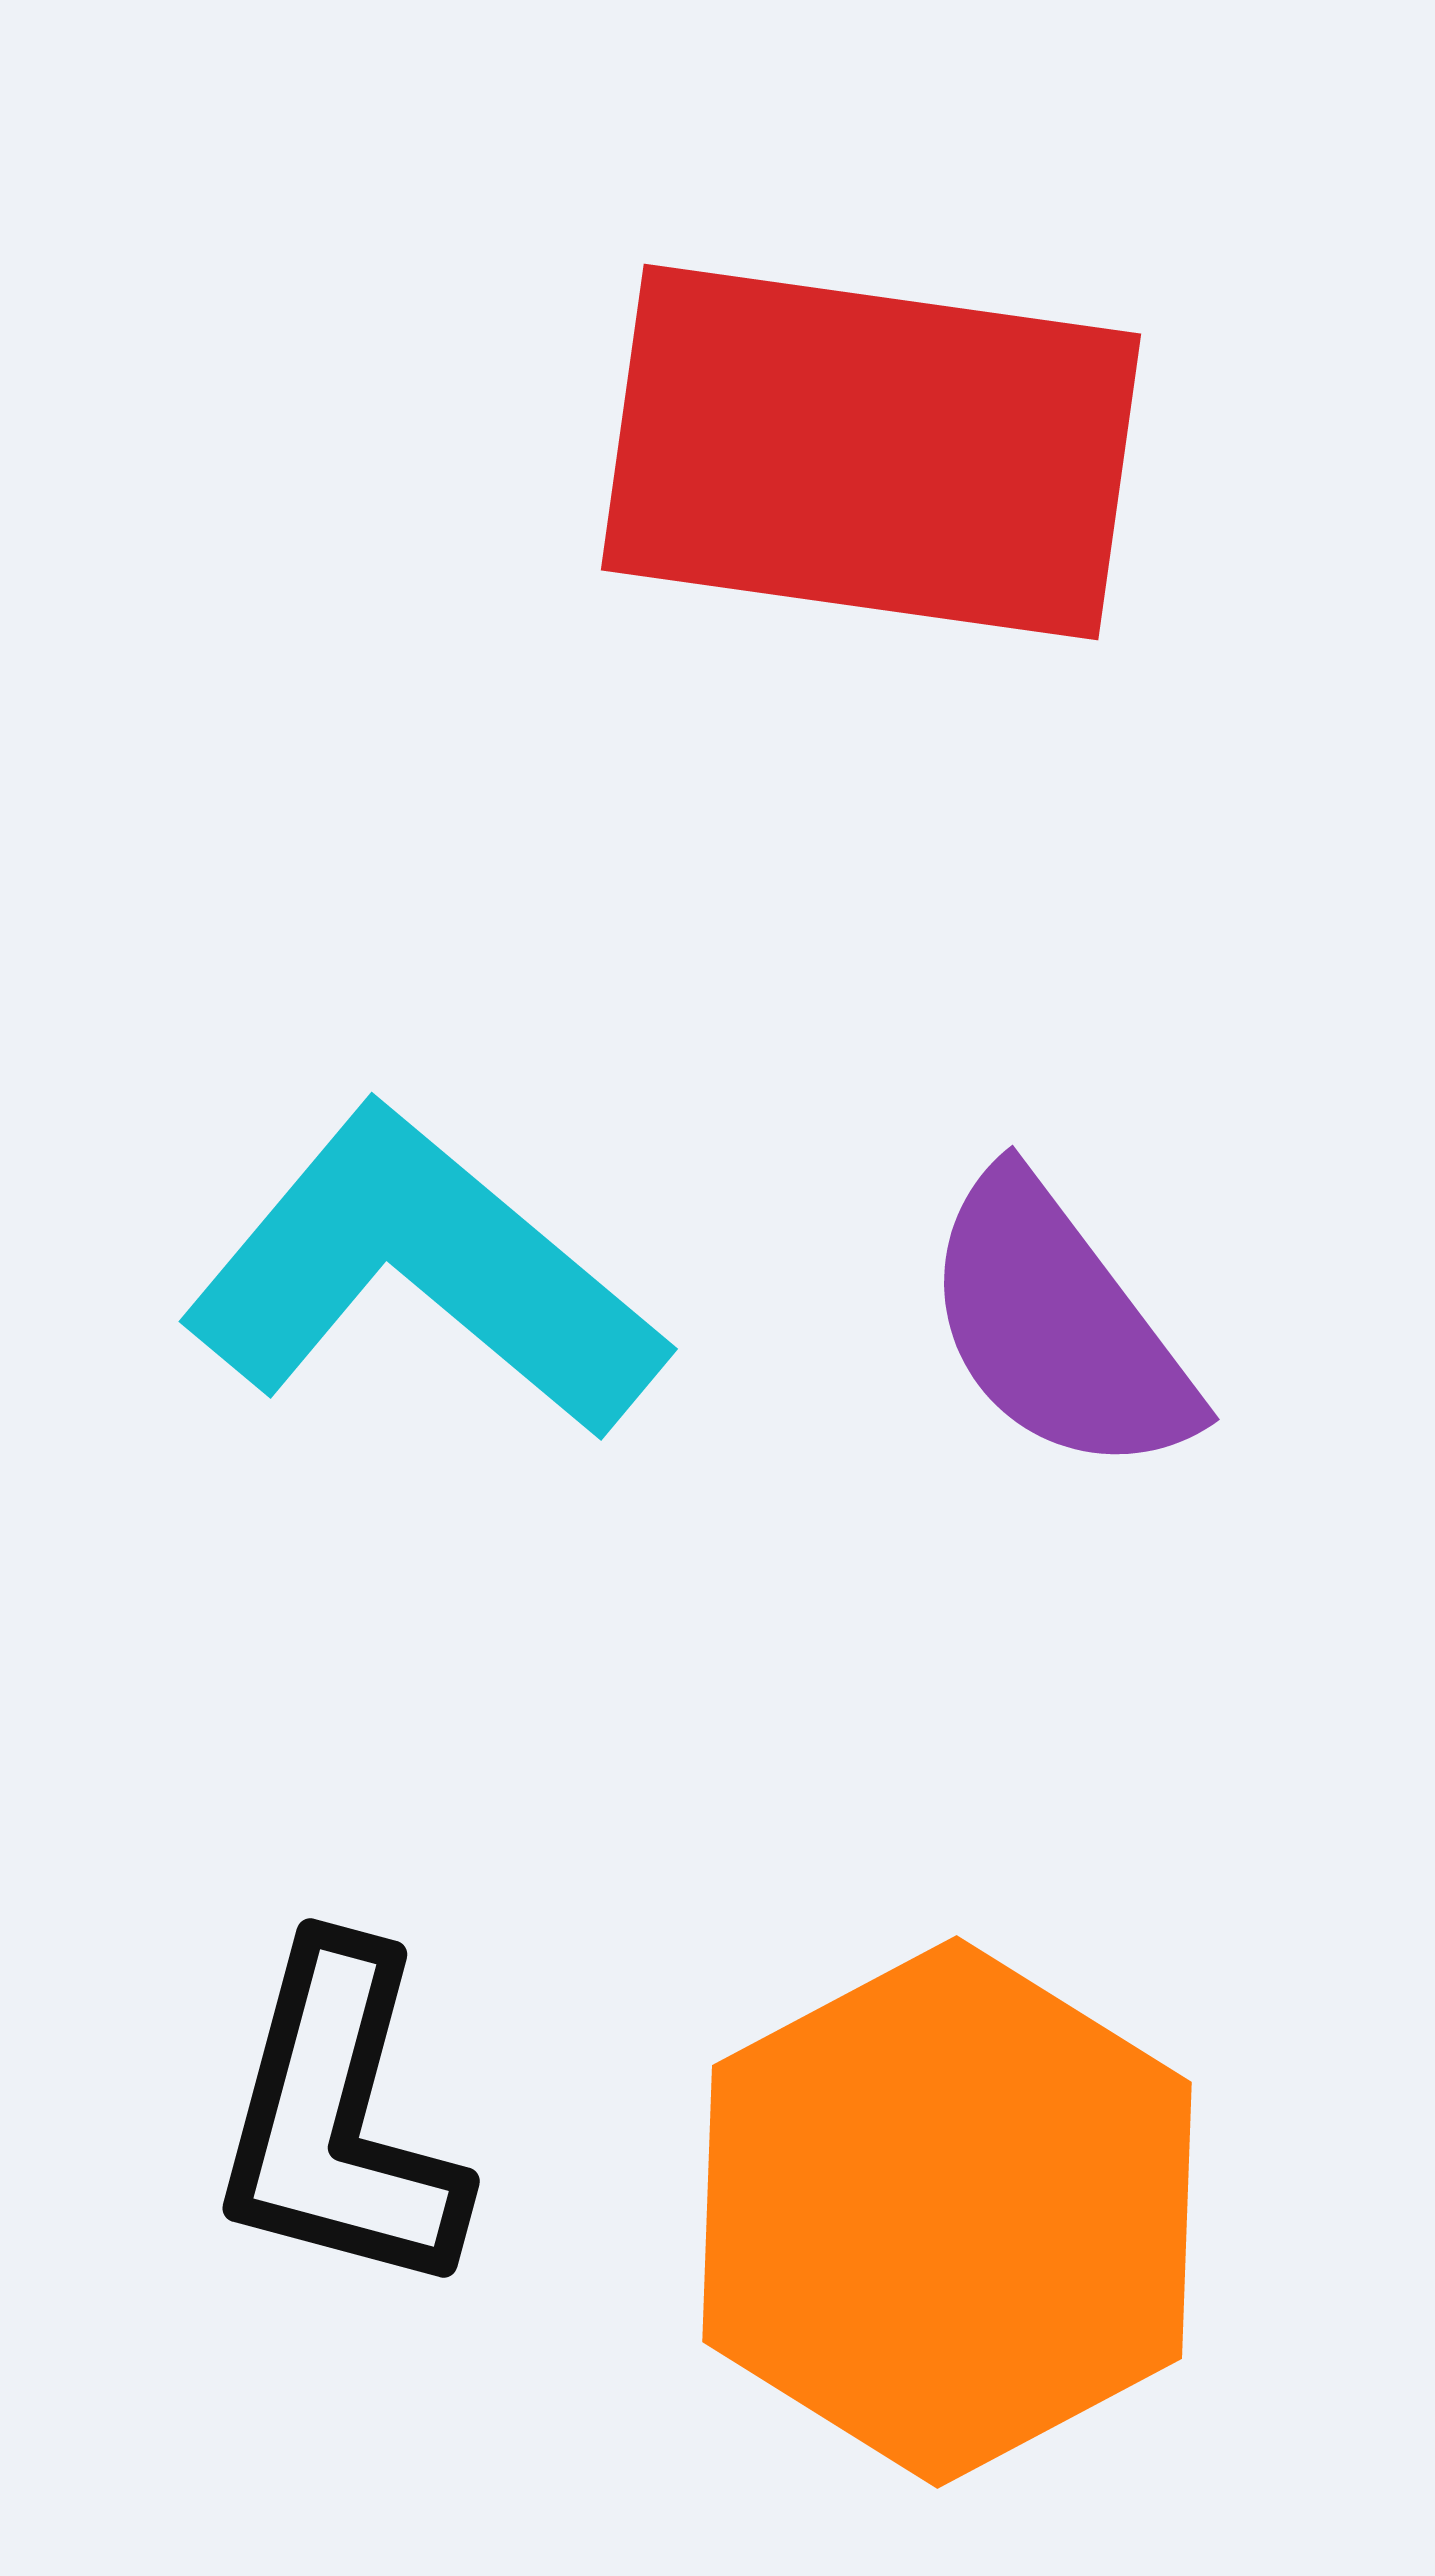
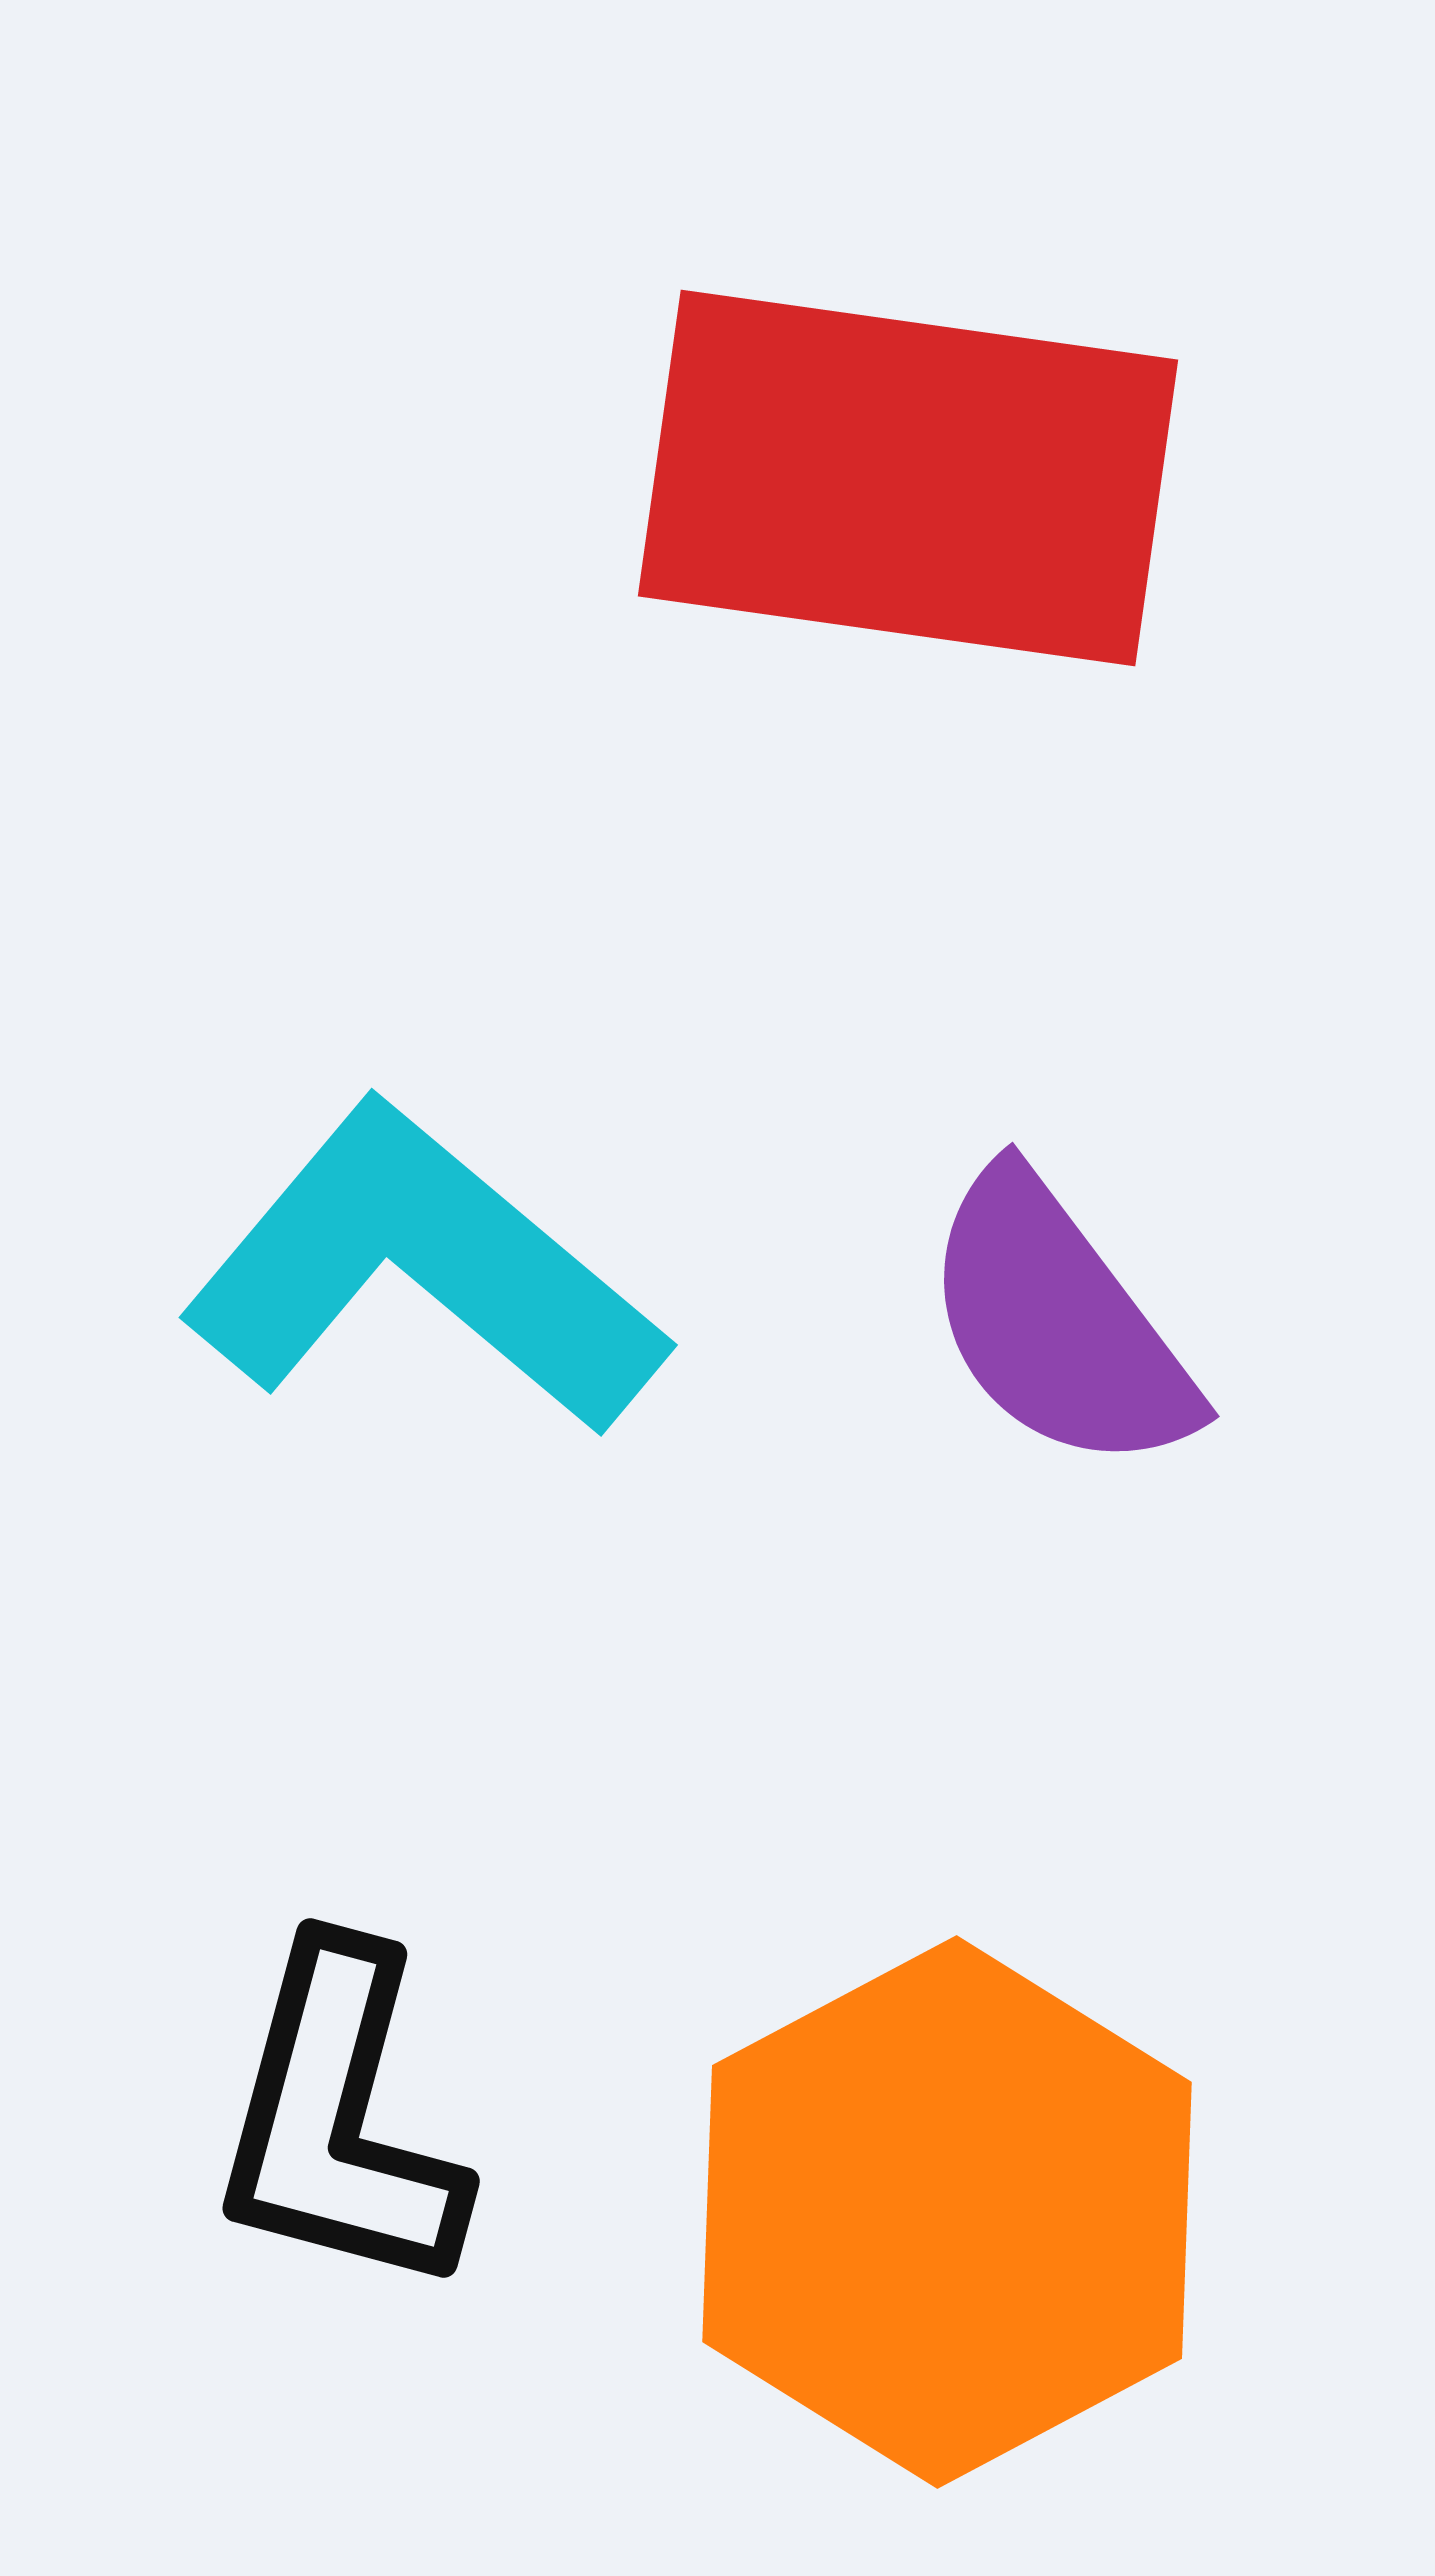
red rectangle: moved 37 px right, 26 px down
cyan L-shape: moved 4 px up
purple semicircle: moved 3 px up
